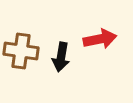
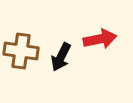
black arrow: rotated 16 degrees clockwise
